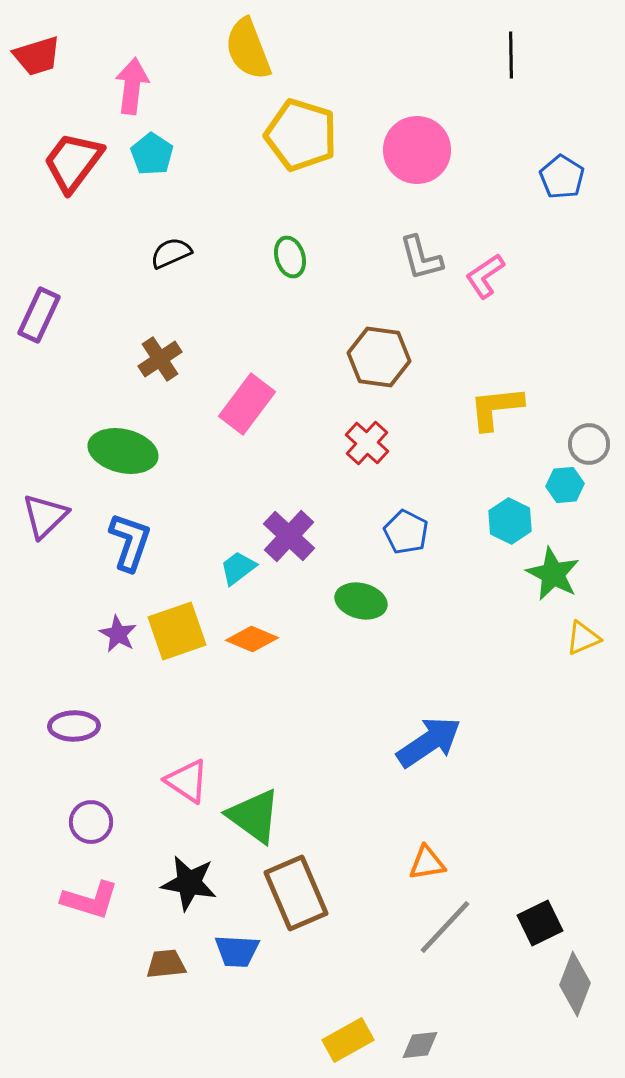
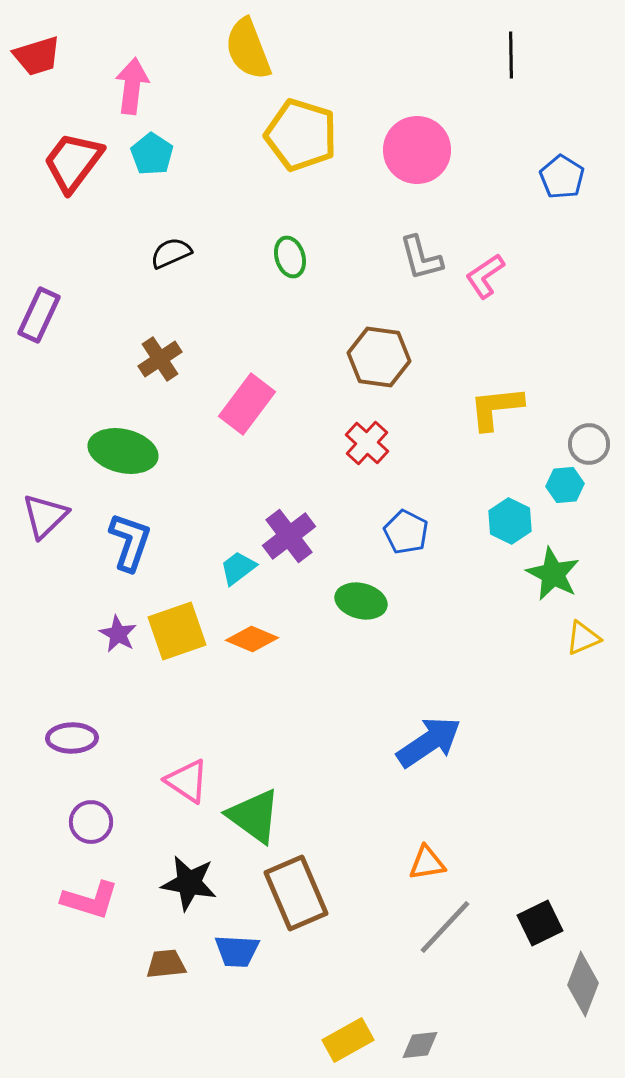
purple cross at (289, 536): rotated 10 degrees clockwise
purple ellipse at (74, 726): moved 2 px left, 12 px down
gray diamond at (575, 984): moved 8 px right
